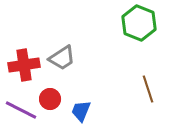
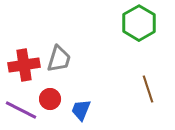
green hexagon: rotated 8 degrees clockwise
gray trapezoid: moved 3 px left, 1 px down; rotated 40 degrees counterclockwise
blue trapezoid: moved 1 px up
